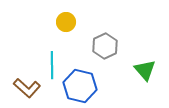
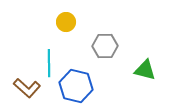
gray hexagon: rotated 25 degrees clockwise
cyan line: moved 3 px left, 2 px up
green triangle: rotated 35 degrees counterclockwise
blue hexagon: moved 4 px left
